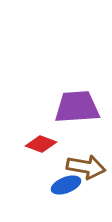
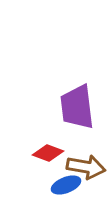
purple trapezoid: rotated 93 degrees counterclockwise
red diamond: moved 7 px right, 9 px down
